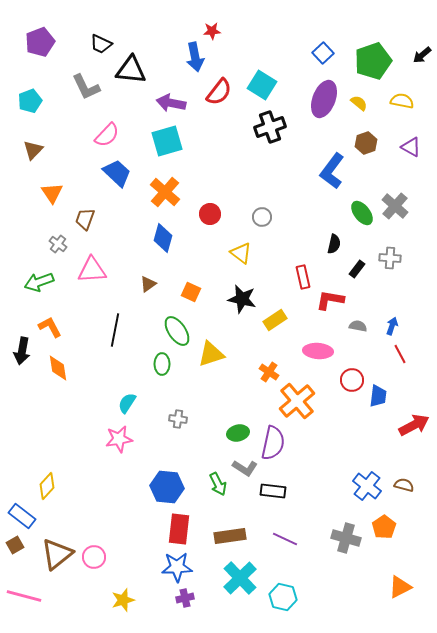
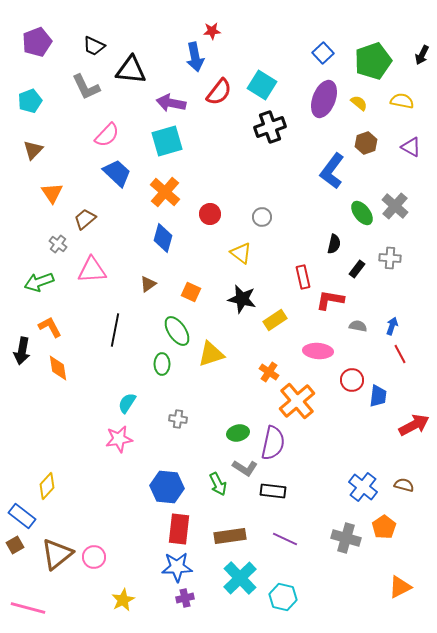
purple pentagon at (40, 42): moved 3 px left
black trapezoid at (101, 44): moved 7 px left, 2 px down
black arrow at (422, 55): rotated 24 degrees counterclockwise
brown trapezoid at (85, 219): rotated 30 degrees clockwise
blue cross at (367, 486): moved 4 px left, 1 px down
pink line at (24, 596): moved 4 px right, 12 px down
yellow star at (123, 600): rotated 10 degrees counterclockwise
